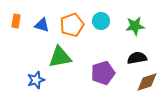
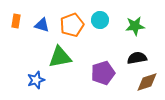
cyan circle: moved 1 px left, 1 px up
